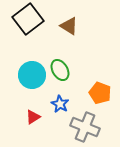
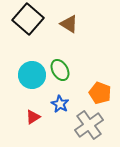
black square: rotated 12 degrees counterclockwise
brown triangle: moved 2 px up
gray cross: moved 4 px right, 2 px up; rotated 32 degrees clockwise
